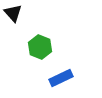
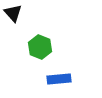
blue rectangle: moved 2 px left, 1 px down; rotated 20 degrees clockwise
